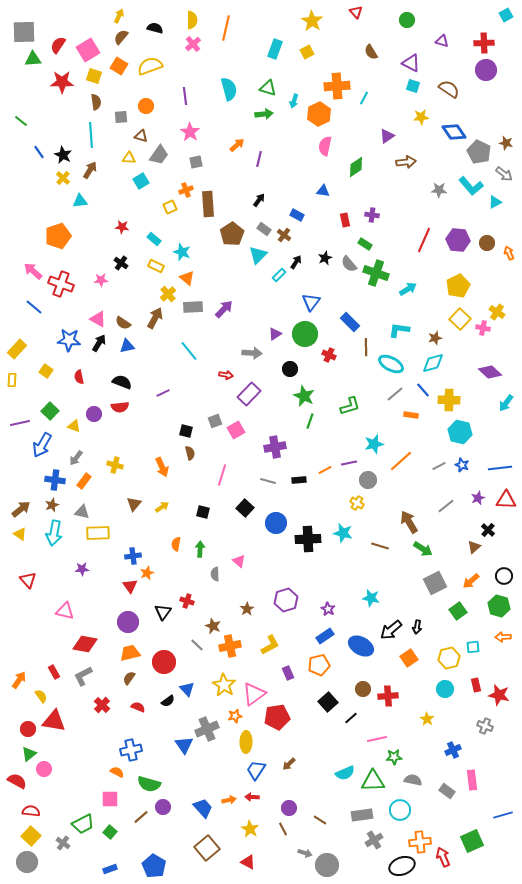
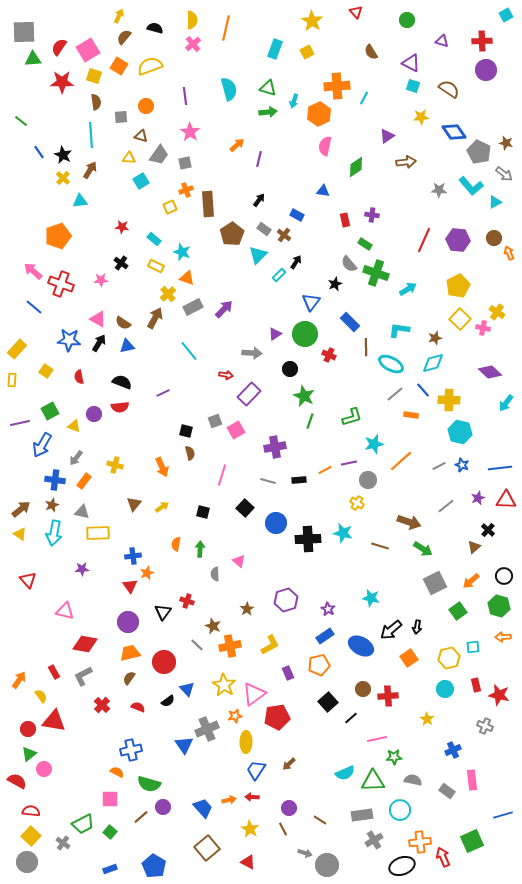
brown semicircle at (121, 37): moved 3 px right
red cross at (484, 43): moved 2 px left, 2 px up
red semicircle at (58, 45): moved 1 px right, 2 px down
green arrow at (264, 114): moved 4 px right, 2 px up
gray square at (196, 162): moved 11 px left, 1 px down
brown circle at (487, 243): moved 7 px right, 5 px up
black star at (325, 258): moved 10 px right, 26 px down
orange triangle at (187, 278): rotated 21 degrees counterclockwise
gray rectangle at (193, 307): rotated 24 degrees counterclockwise
green L-shape at (350, 406): moved 2 px right, 11 px down
green square at (50, 411): rotated 18 degrees clockwise
brown arrow at (409, 522): rotated 140 degrees clockwise
